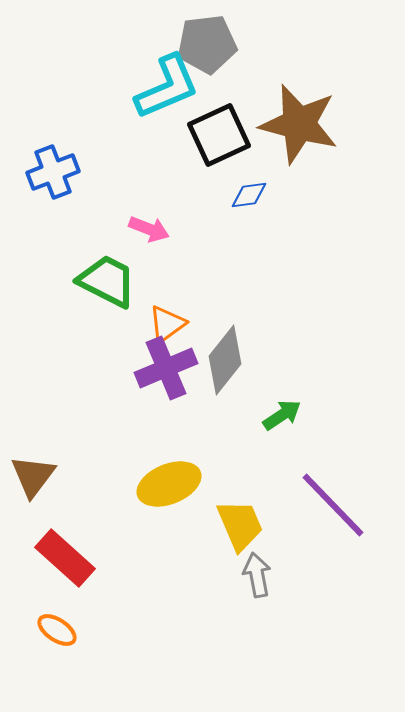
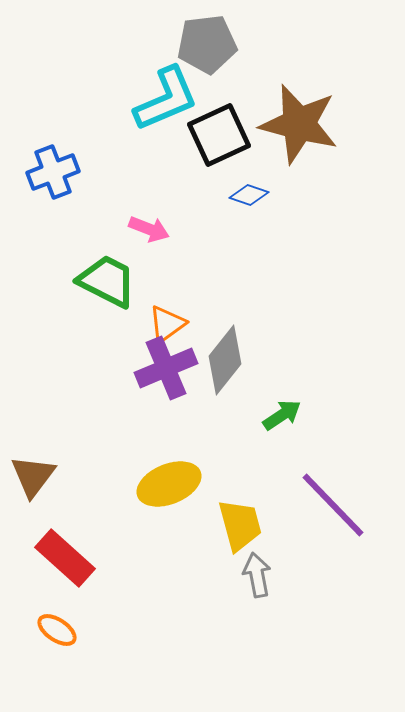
cyan L-shape: moved 1 px left, 12 px down
blue diamond: rotated 27 degrees clockwise
yellow trapezoid: rotated 8 degrees clockwise
